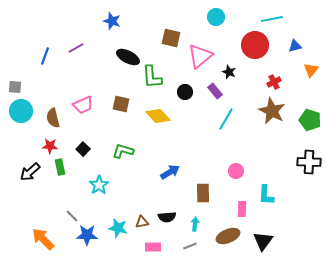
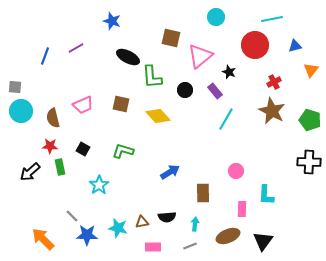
black circle at (185, 92): moved 2 px up
black square at (83, 149): rotated 16 degrees counterclockwise
